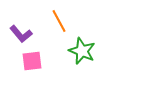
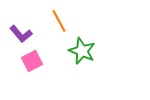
pink square: rotated 20 degrees counterclockwise
